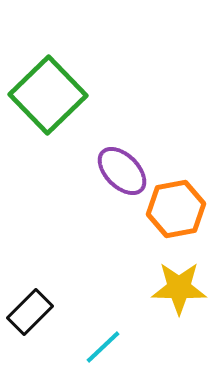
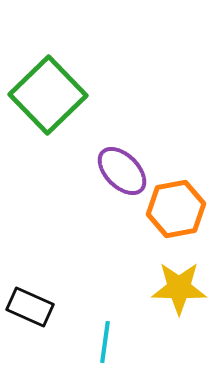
black rectangle: moved 5 px up; rotated 69 degrees clockwise
cyan line: moved 2 px right, 5 px up; rotated 39 degrees counterclockwise
